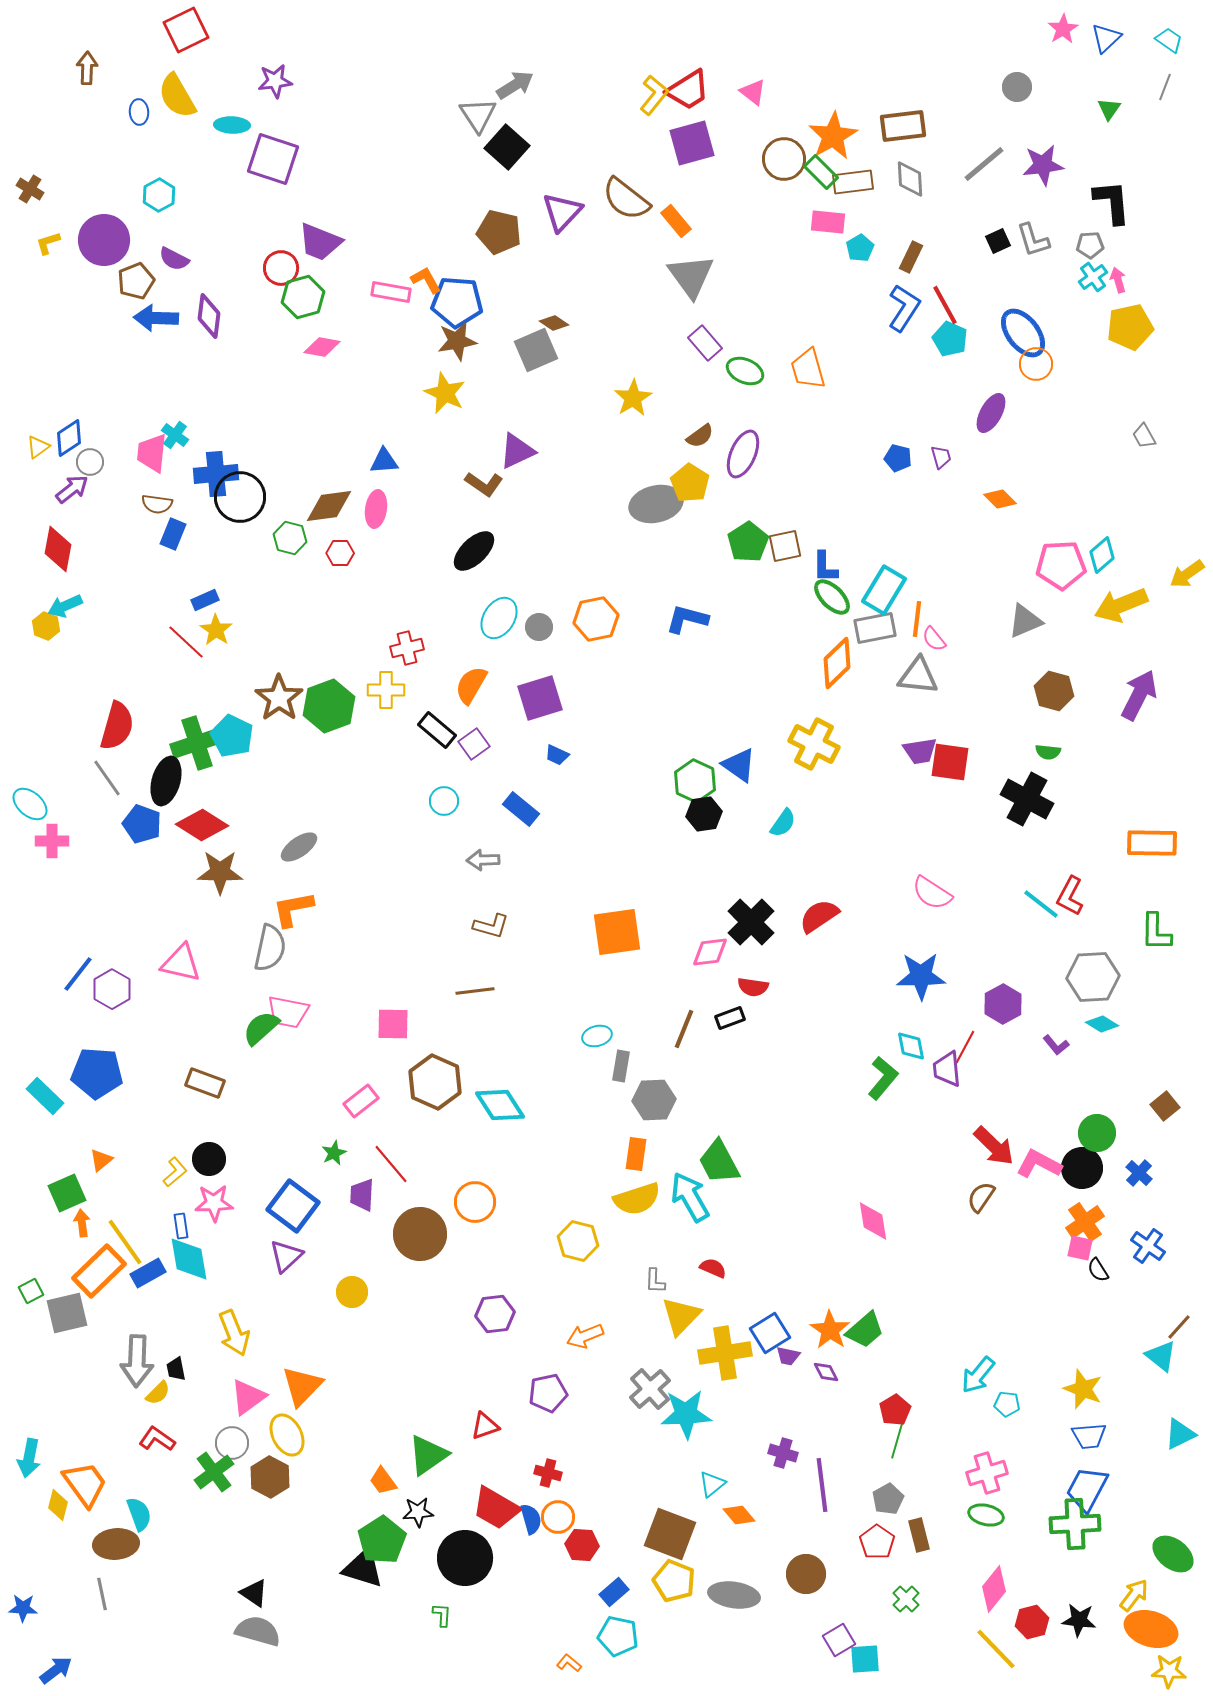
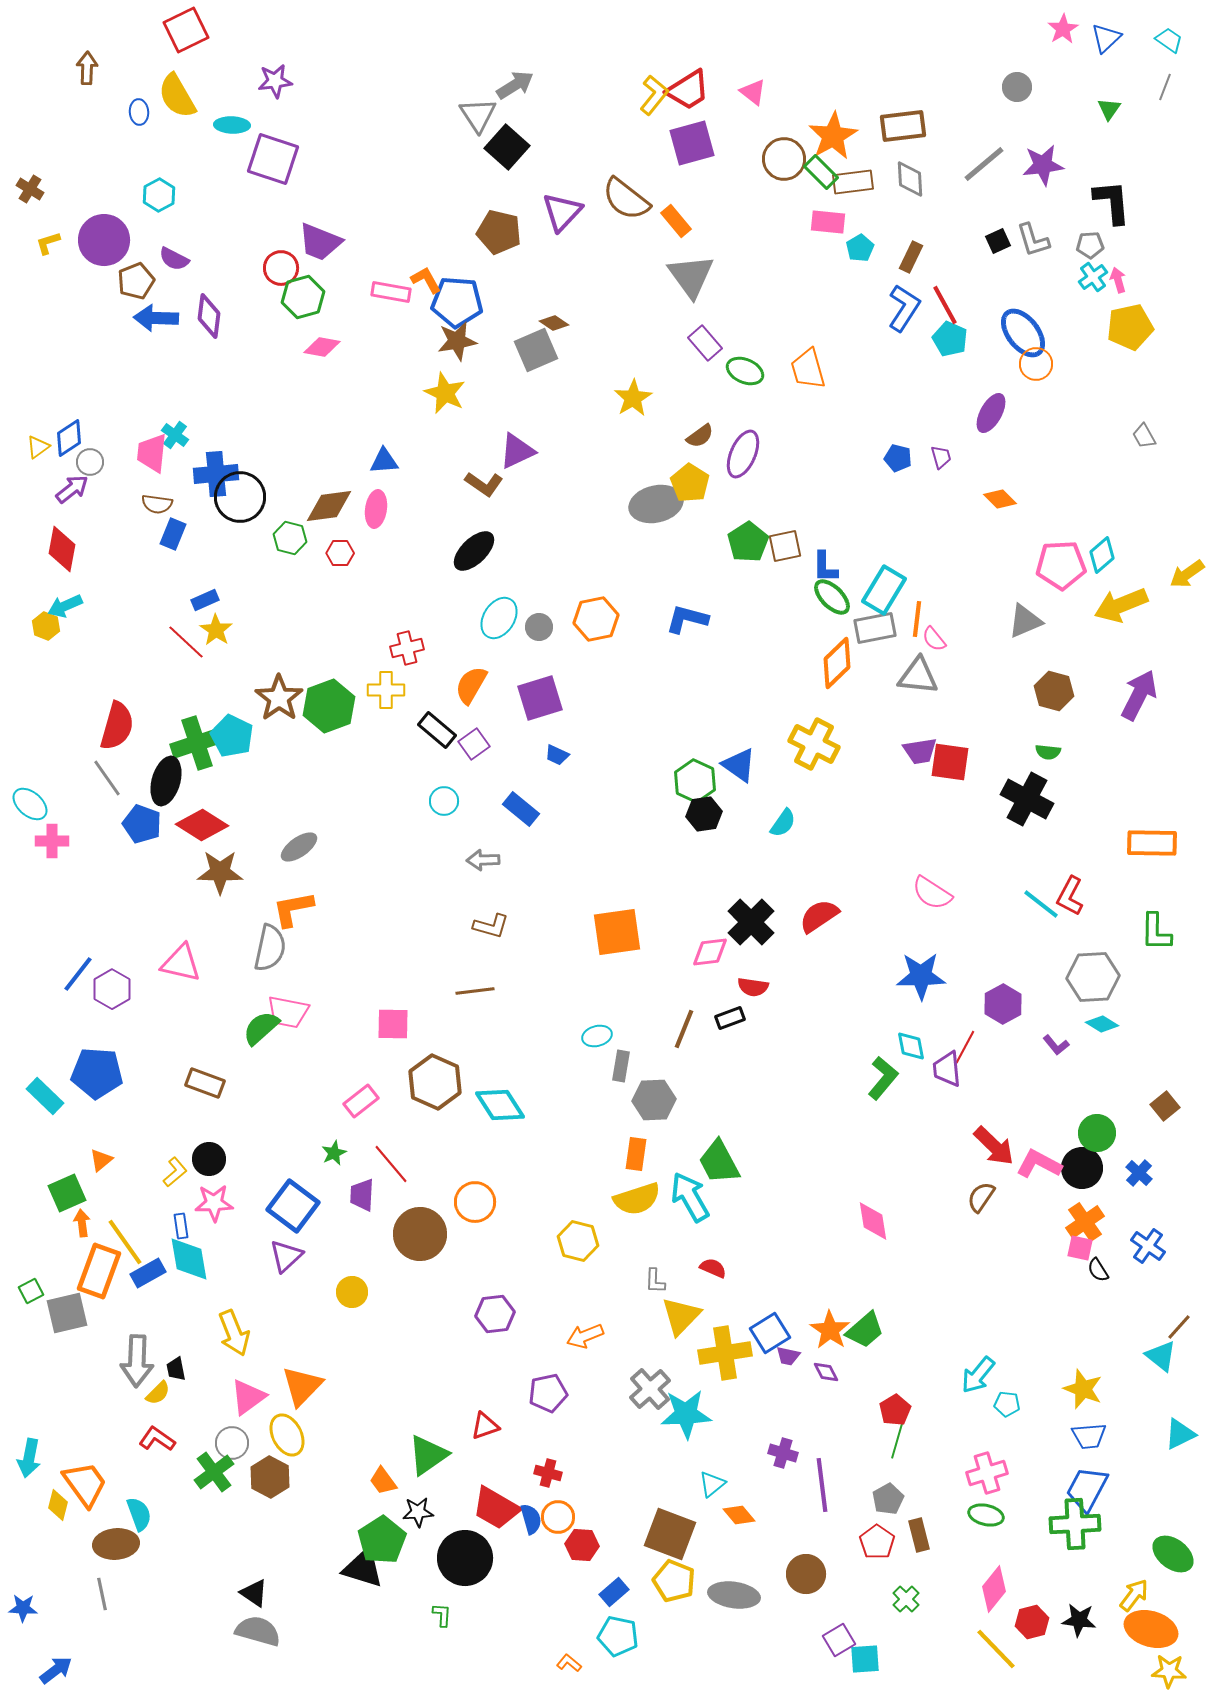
red diamond at (58, 549): moved 4 px right
orange rectangle at (99, 1271): rotated 26 degrees counterclockwise
